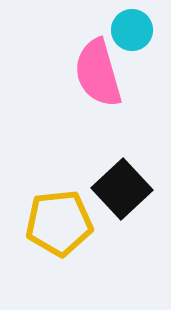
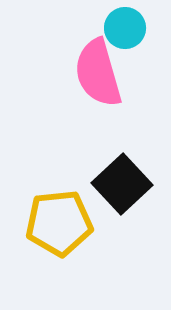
cyan circle: moved 7 px left, 2 px up
black square: moved 5 px up
